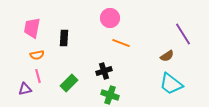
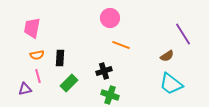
black rectangle: moved 4 px left, 20 px down
orange line: moved 2 px down
